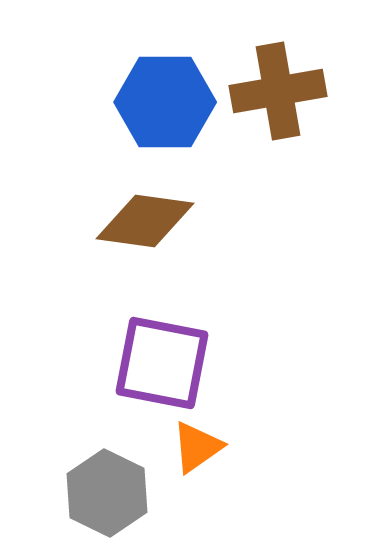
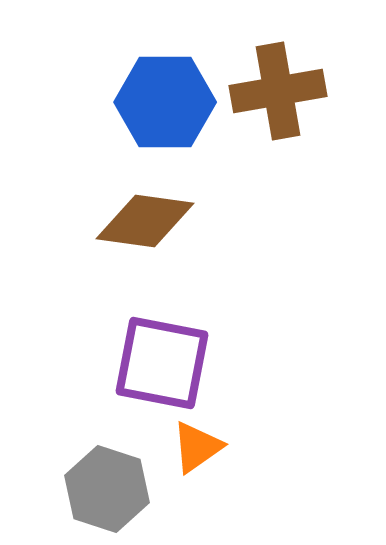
gray hexagon: moved 4 px up; rotated 8 degrees counterclockwise
